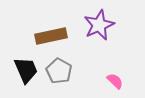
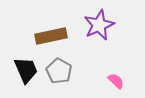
pink semicircle: moved 1 px right
